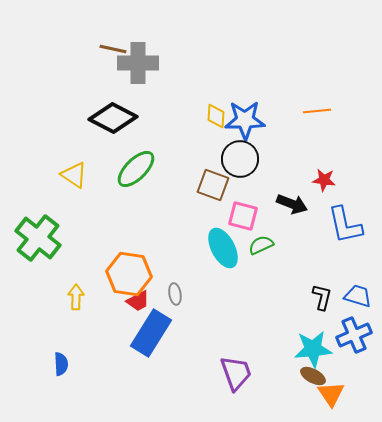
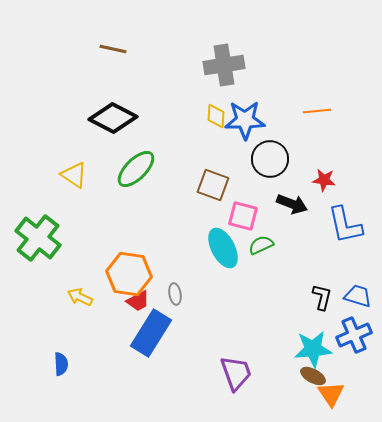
gray cross: moved 86 px right, 2 px down; rotated 9 degrees counterclockwise
black circle: moved 30 px right
yellow arrow: moved 4 px right; rotated 65 degrees counterclockwise
